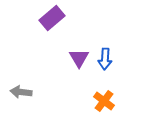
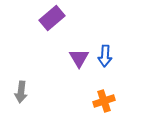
blue arrow: moved 3 px up
gray arrow: rotated 90 degrees counterclockwise
orange cross: rotated 35 degrees clockwise
